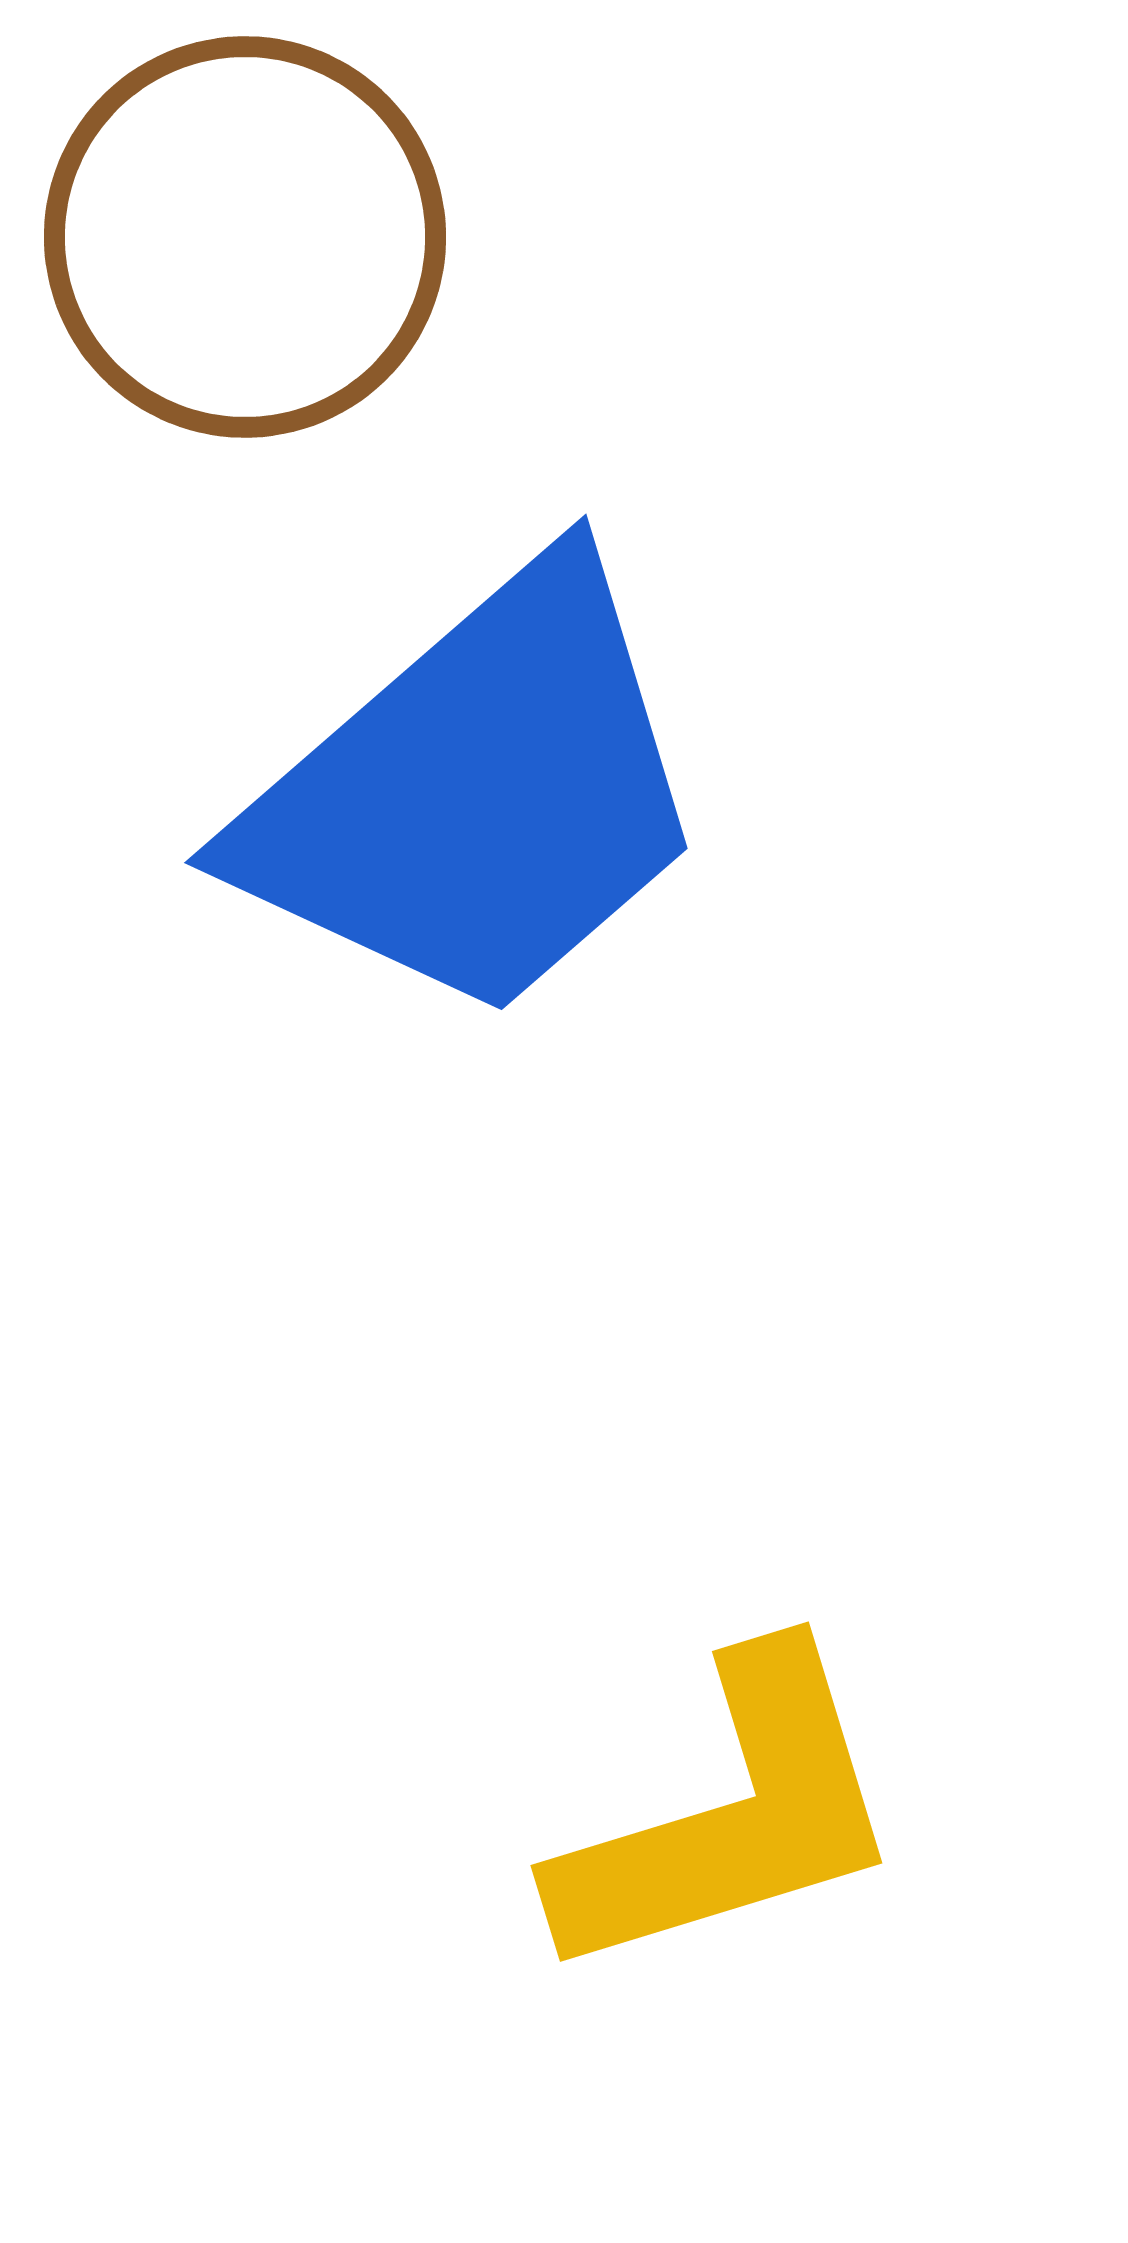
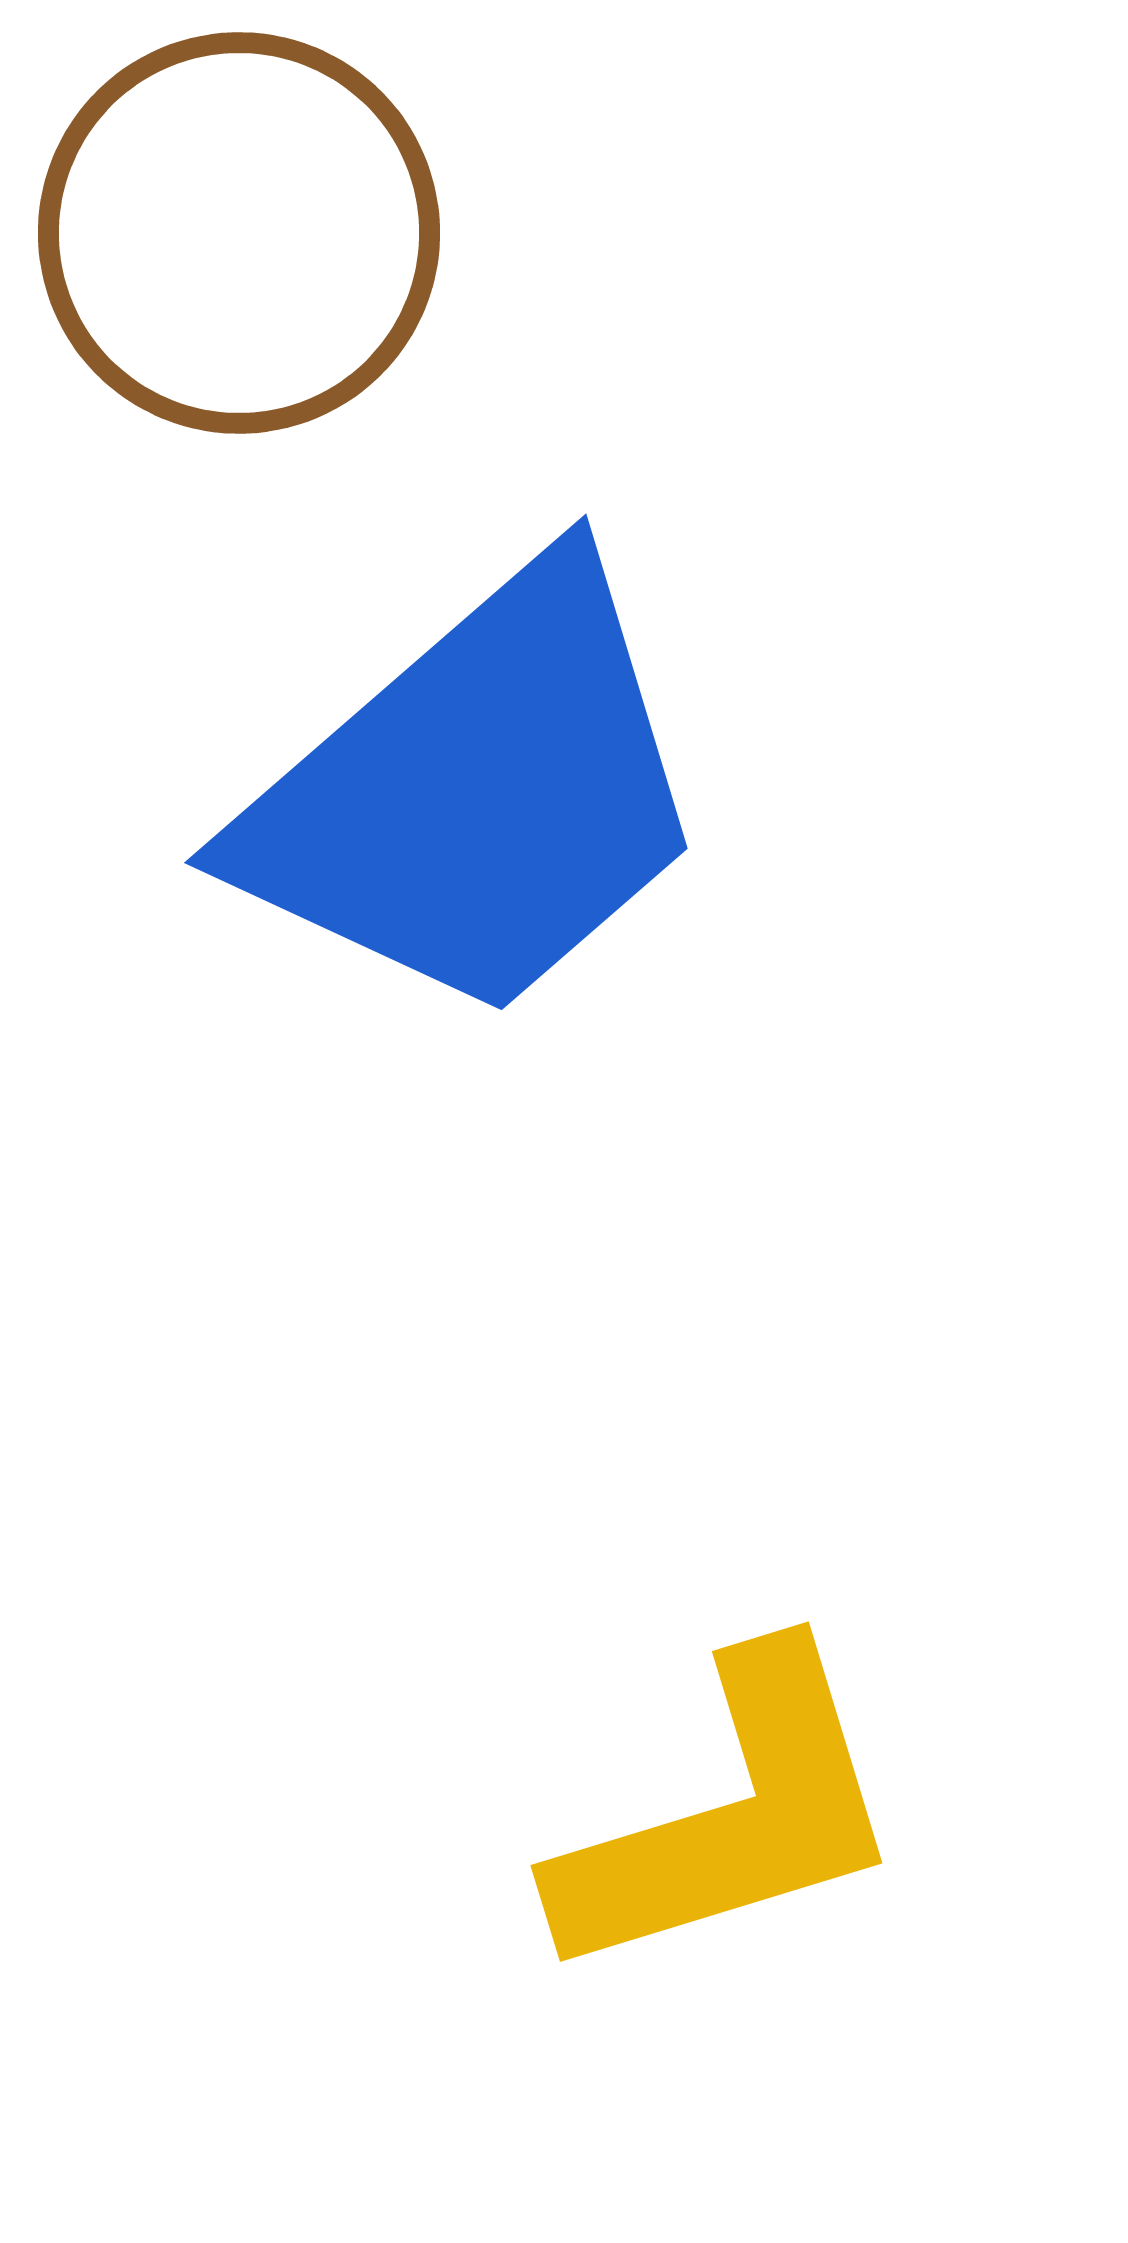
brown circle: moved 6 px left, 4 px up
